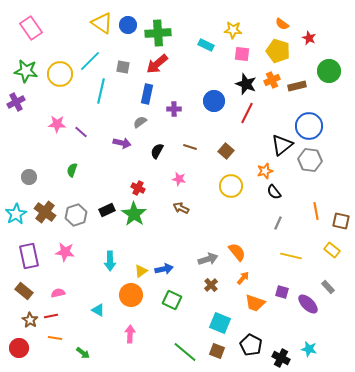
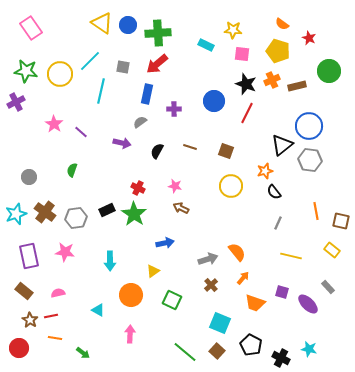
pink star at (57, 124): moved 3 px left; rotated 30 degrees clockwise
brown square at (226, 151): rotated 21 degrees counterclockwise
pink star at (179, 179): moved 4 px left, 7 px down
cyan star at (16, 214): rotated 10 degrees clockwise
gray hexagon at (76, 215): moved 3 px down; rotated 10 degrees clockwise
blue arrow at (164, 269): moved 1 px right, 26 px up
yellow triangle at (141, 271): moved 12 px right
brown square at (217, 351): rotated 21 degrees clockwise
